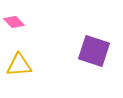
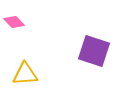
yellow triangle: moved 6 px right, 9 px down
